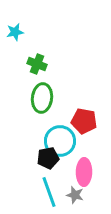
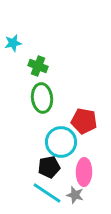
cyan star: moved 2 px left, 11 px down
green cross: moved 1 px right, 2 px down
green ellipse: rotated 12 degrees counterclockwise
cyan circle: moved 1 px right, 1 px down
black pentagon: moved 1 px right, 9 px down
cyan line: moved 2 px left, 1 px down; rotated 36 degrees counterclockwise
